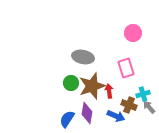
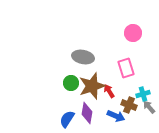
red arrow: rotated 24 degrees counterclockwise
